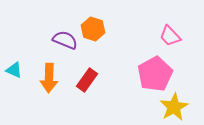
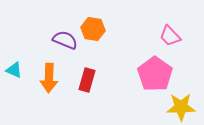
orange hexagon: rotated 10 degrees counterclockwise
pink pentagon: rotated 8 degrees counterclockwise
red rectangle: rotated 20 degrees counterclockwise
yellow star: moved 7 px right; rotated 28 degrees clockwise
